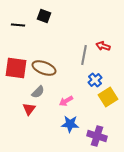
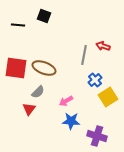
blue star: moved 1 px right, 3 px up
